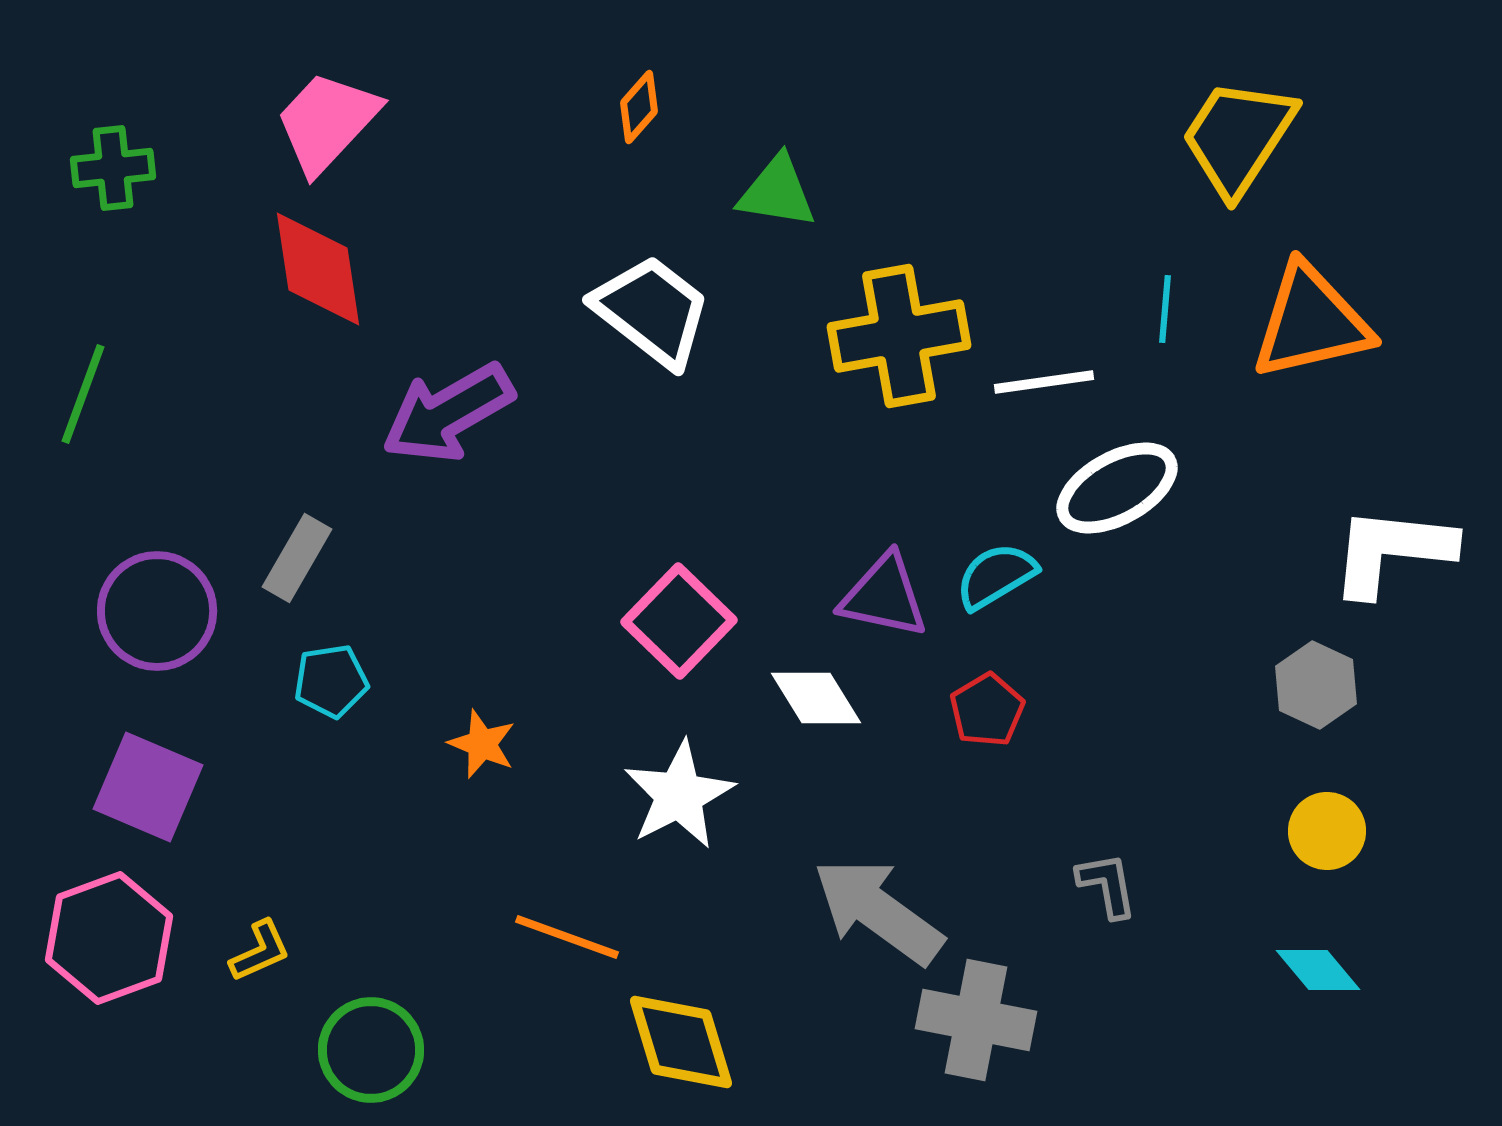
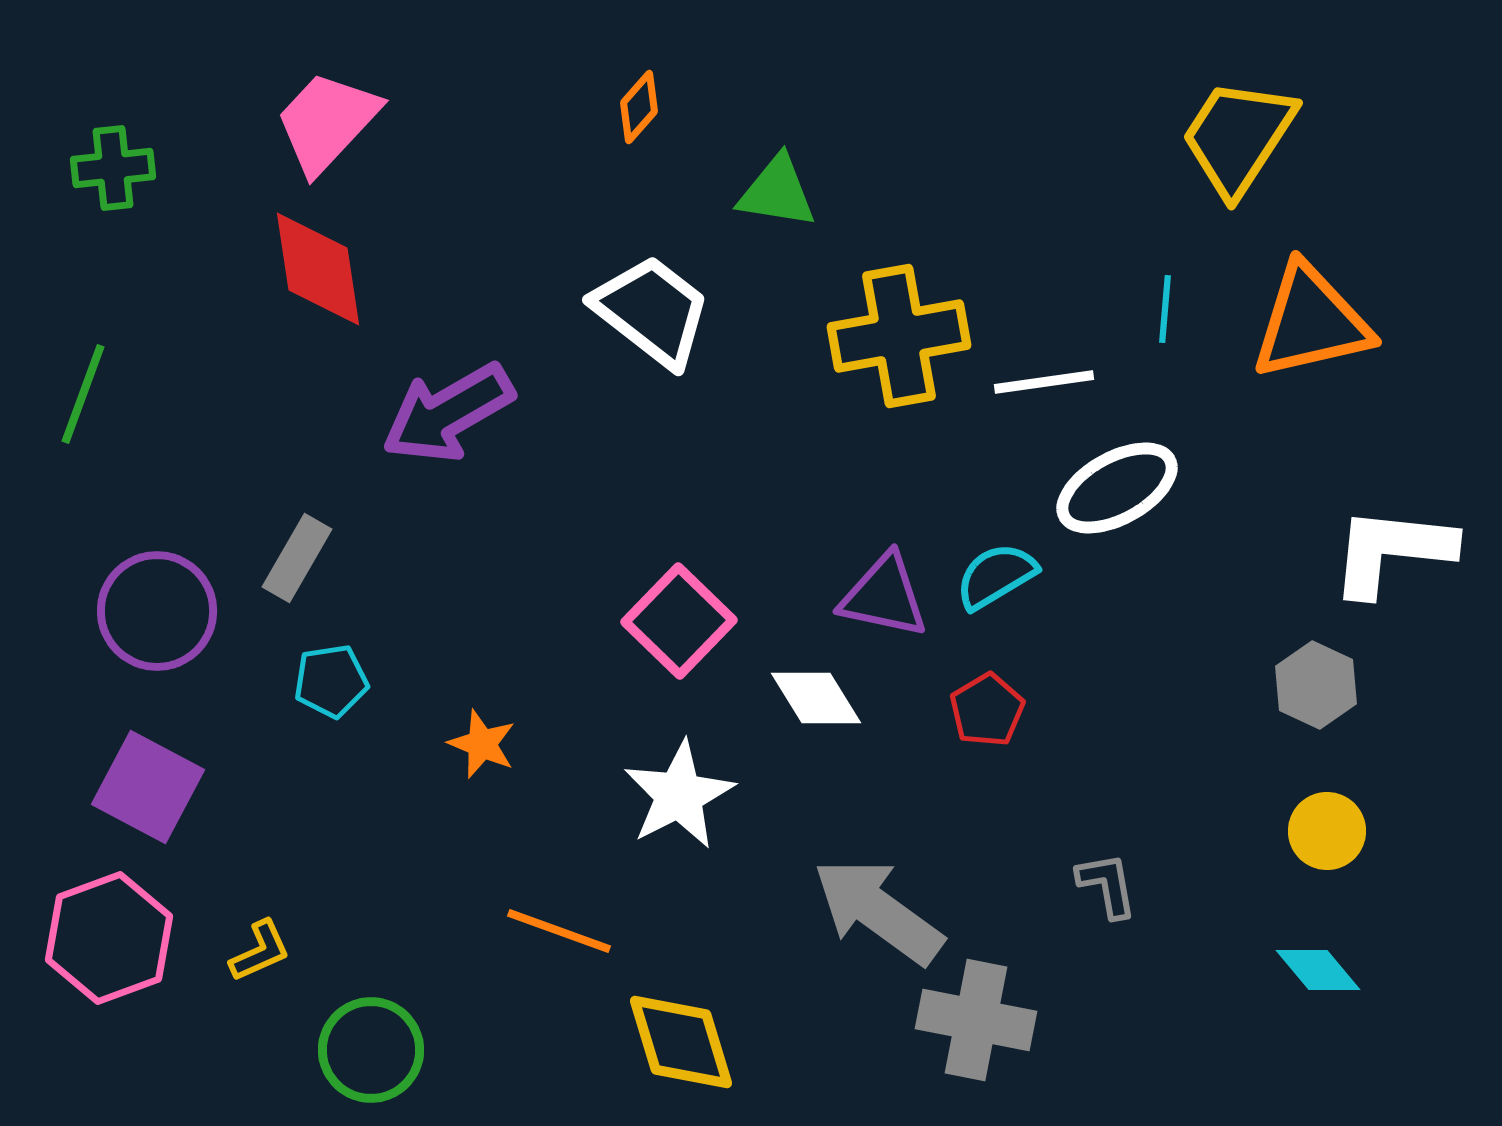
purple square: rotated 5 degrees clockwise
orange line: moved 8 px left, 6 px up
